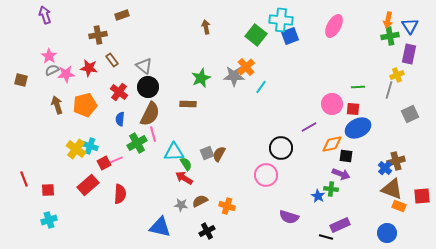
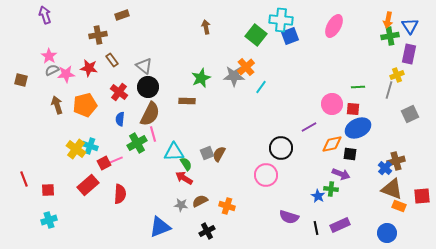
brown rectangle at (188, 104): moved 1 px left, 3 px up
black square at (346, 156): moved 4 px right, 2 px up
blue triangle at (160, 227): rotated 35 degrees counterclockwise
black line at (326, 237): moved 10 px left, 9 px up; rotated 64 degrees clockwise
